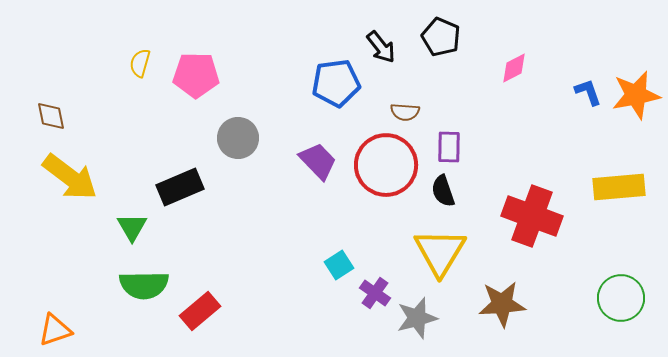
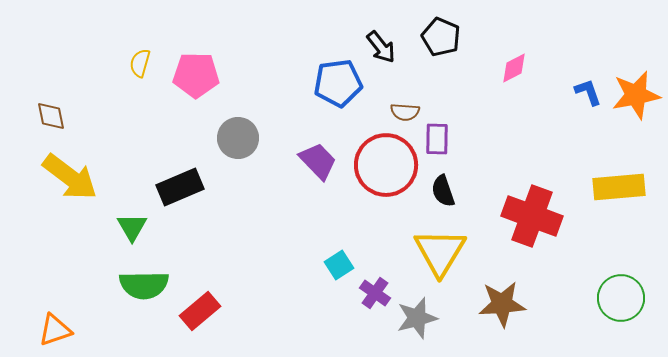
blue pentagon: moved 2 px right
purple rectangle: moved 12 px left, 8 px up
